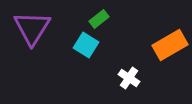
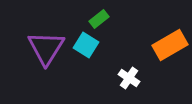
purple triangle: moved 14 px right, 20 px down
